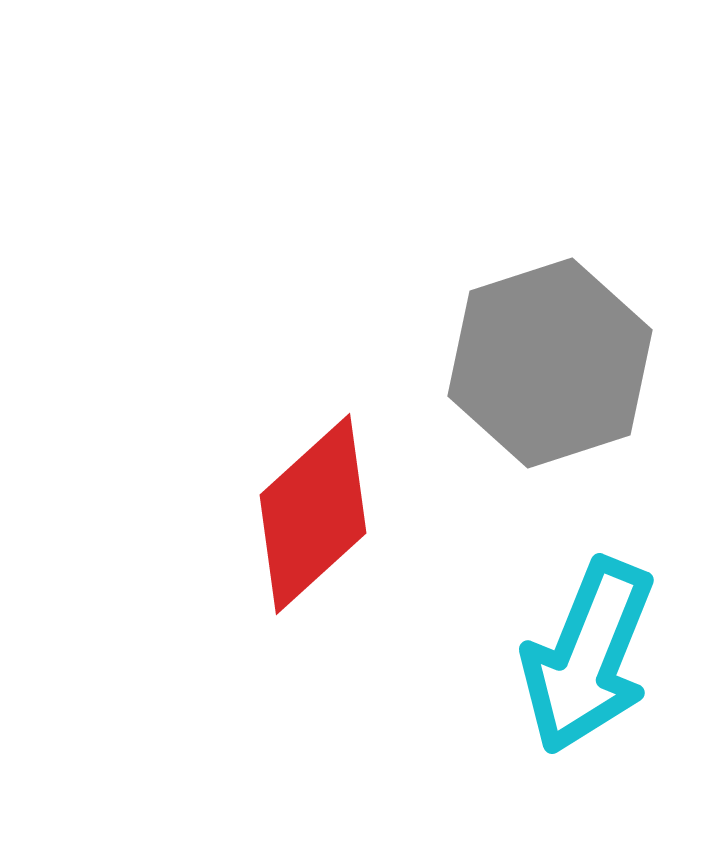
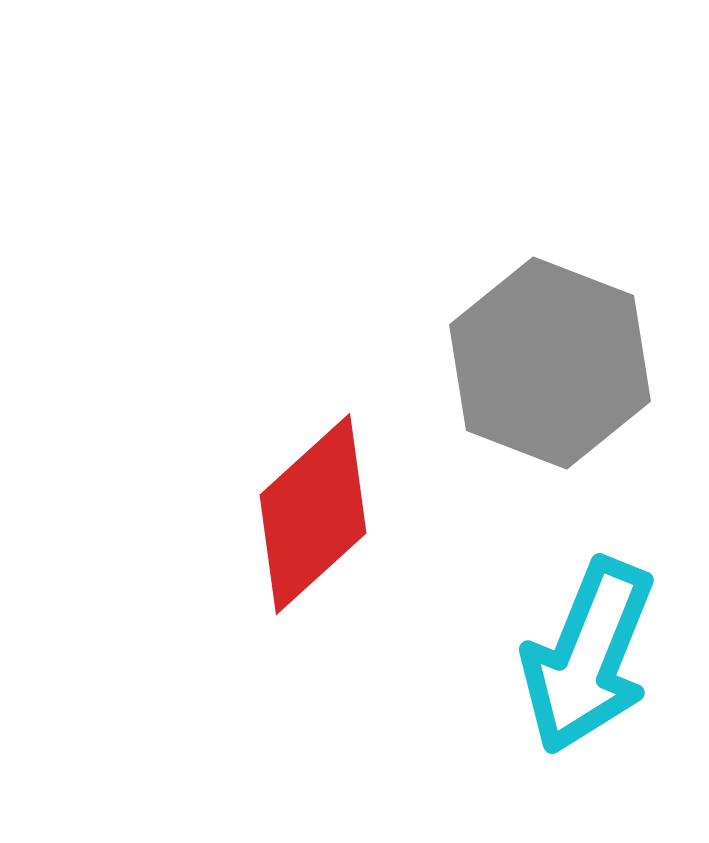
gray hexagon: rotated 21 degrees counterclockwise
